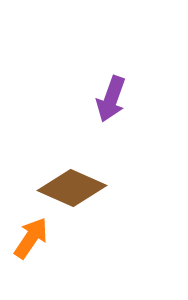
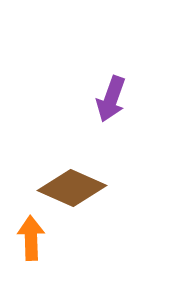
orange arrow: rotated 36 degrees counterclockwise
